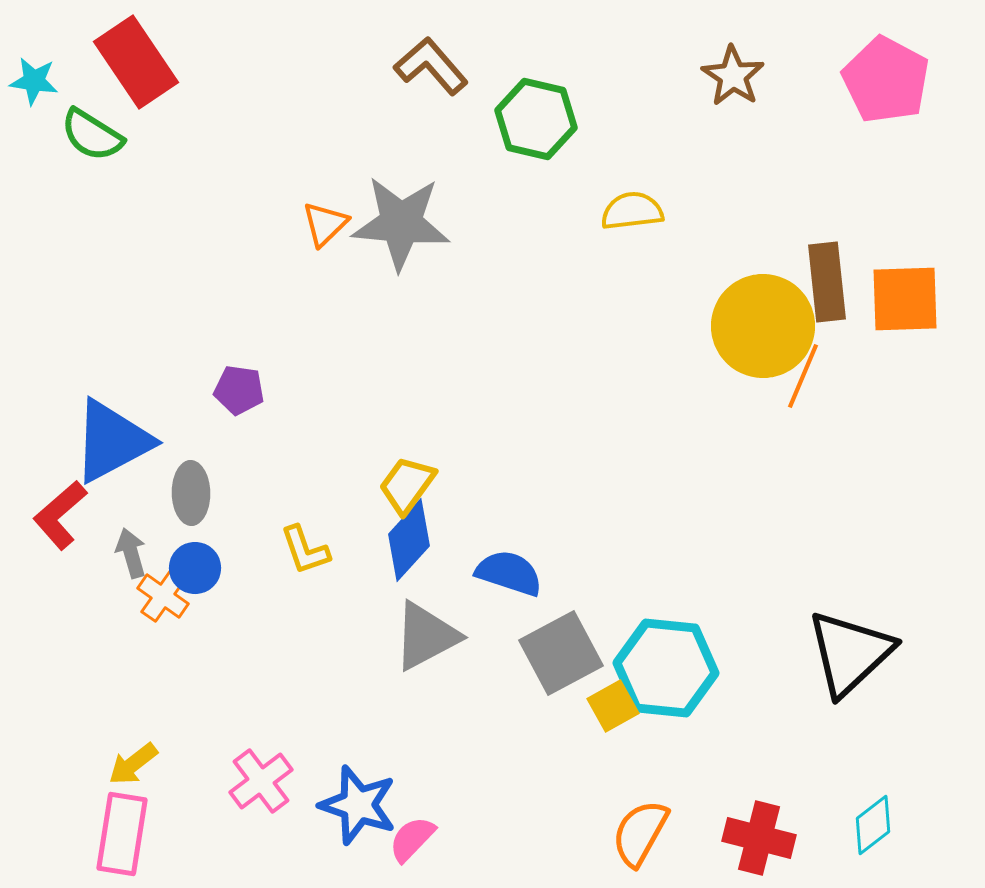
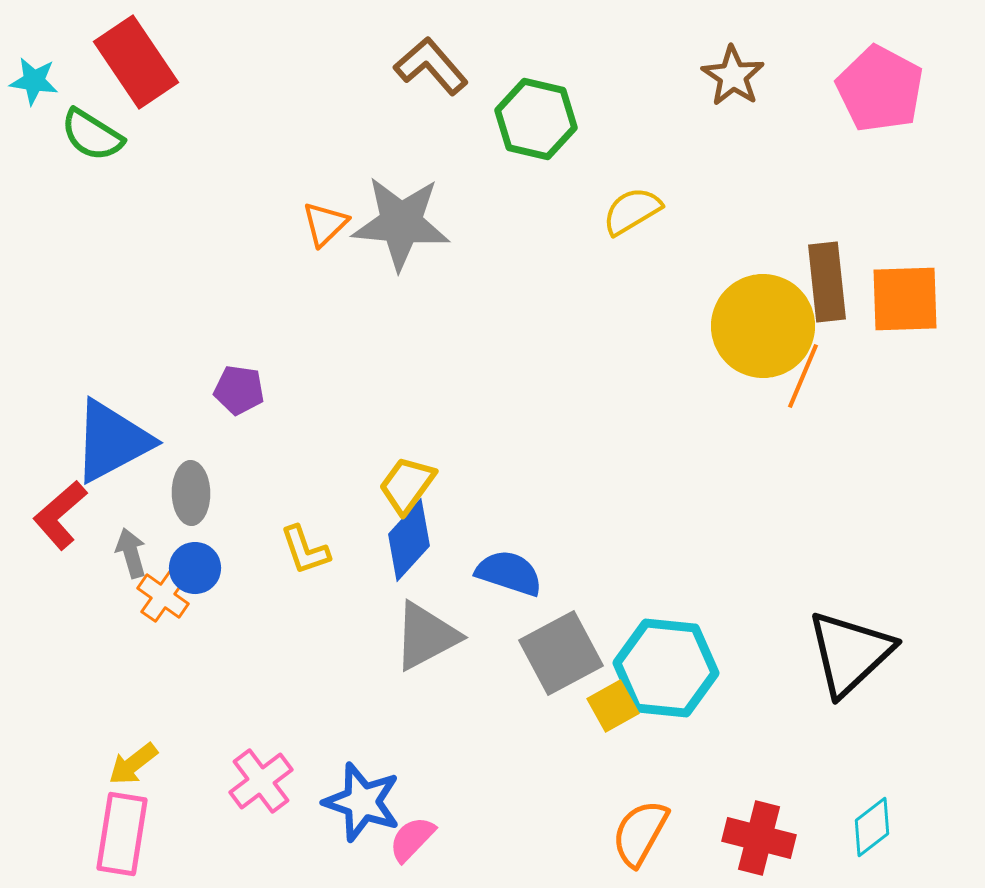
pink pentagon: moved 6 px left, 9 px down
yellow semicircle: rotated 24 degrees counterclockwise
blue star: moved 4 px right, 3 px up
cyan diamond: moved 1 px left, 2 px down
